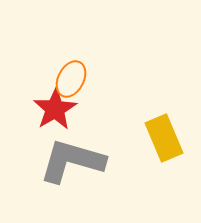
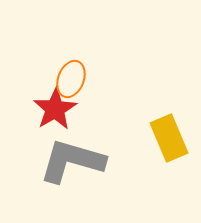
orange ellipse: rotated 6 degrees counterclockwise
yellow rectangle: moved 5 px right
